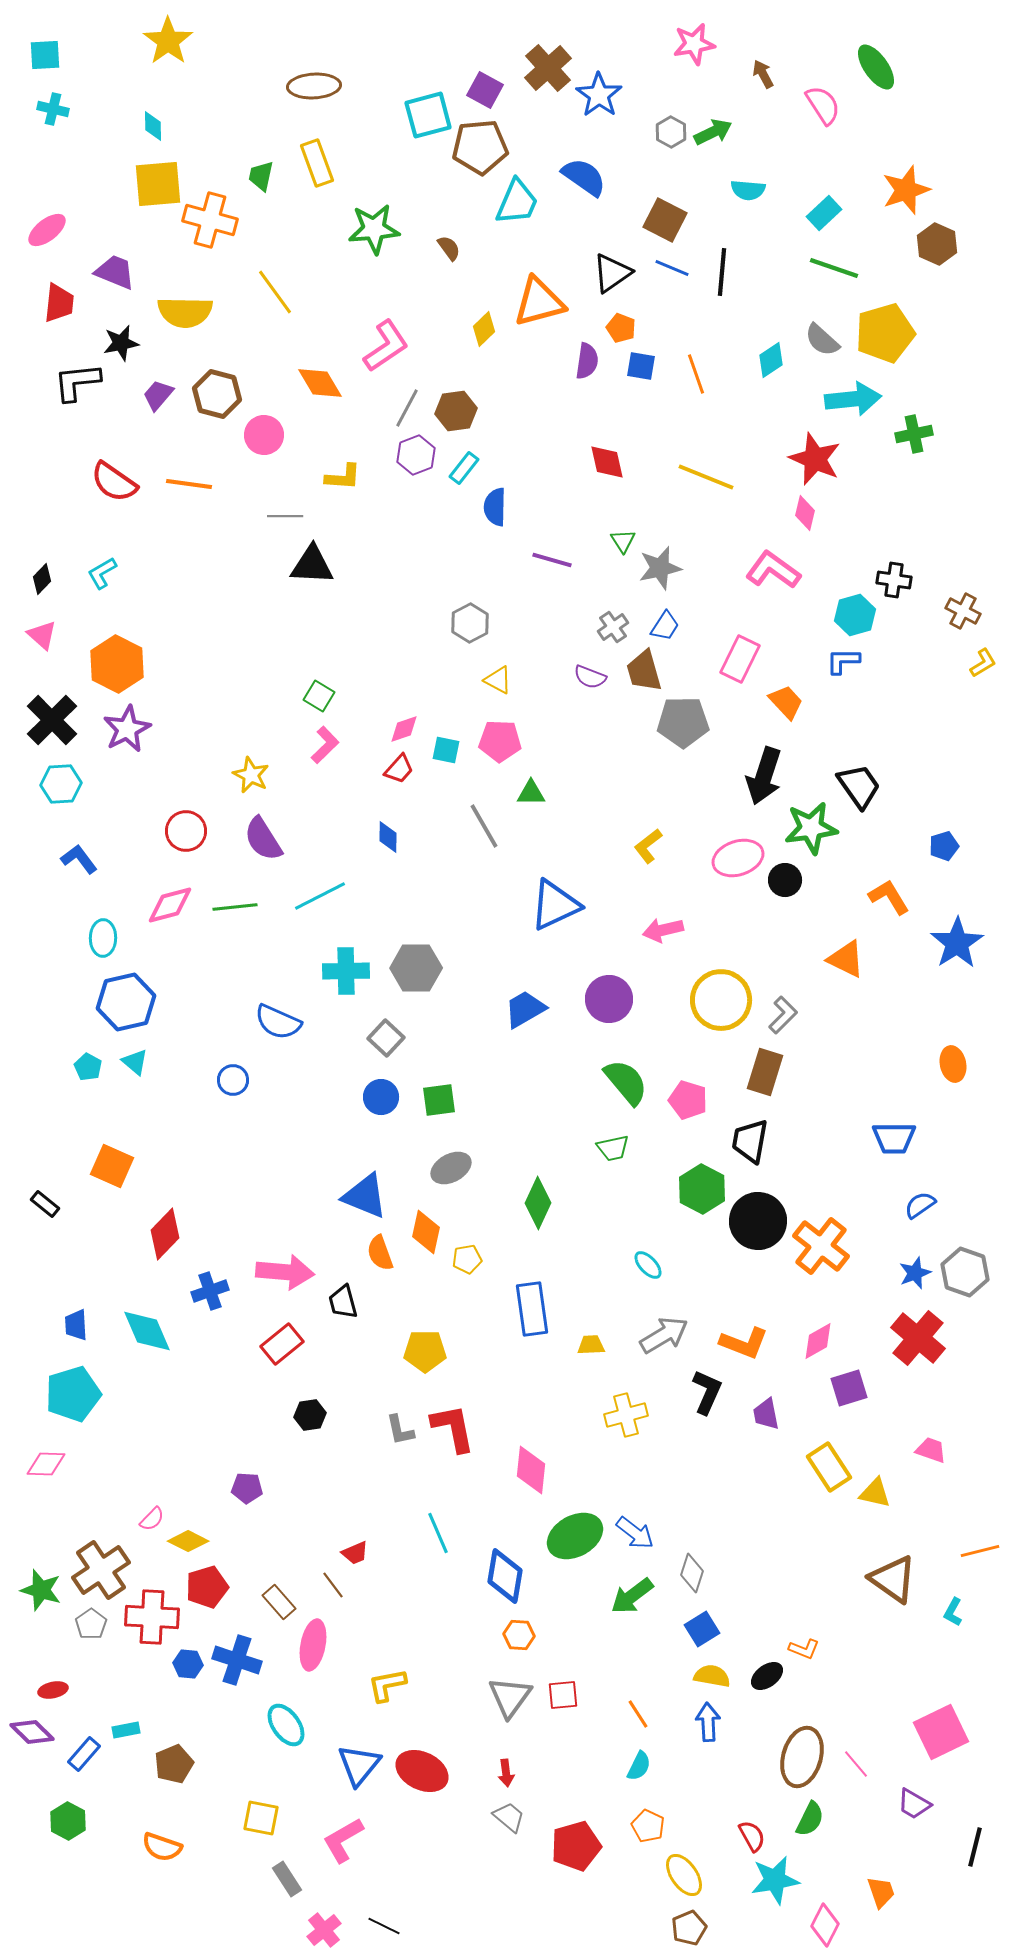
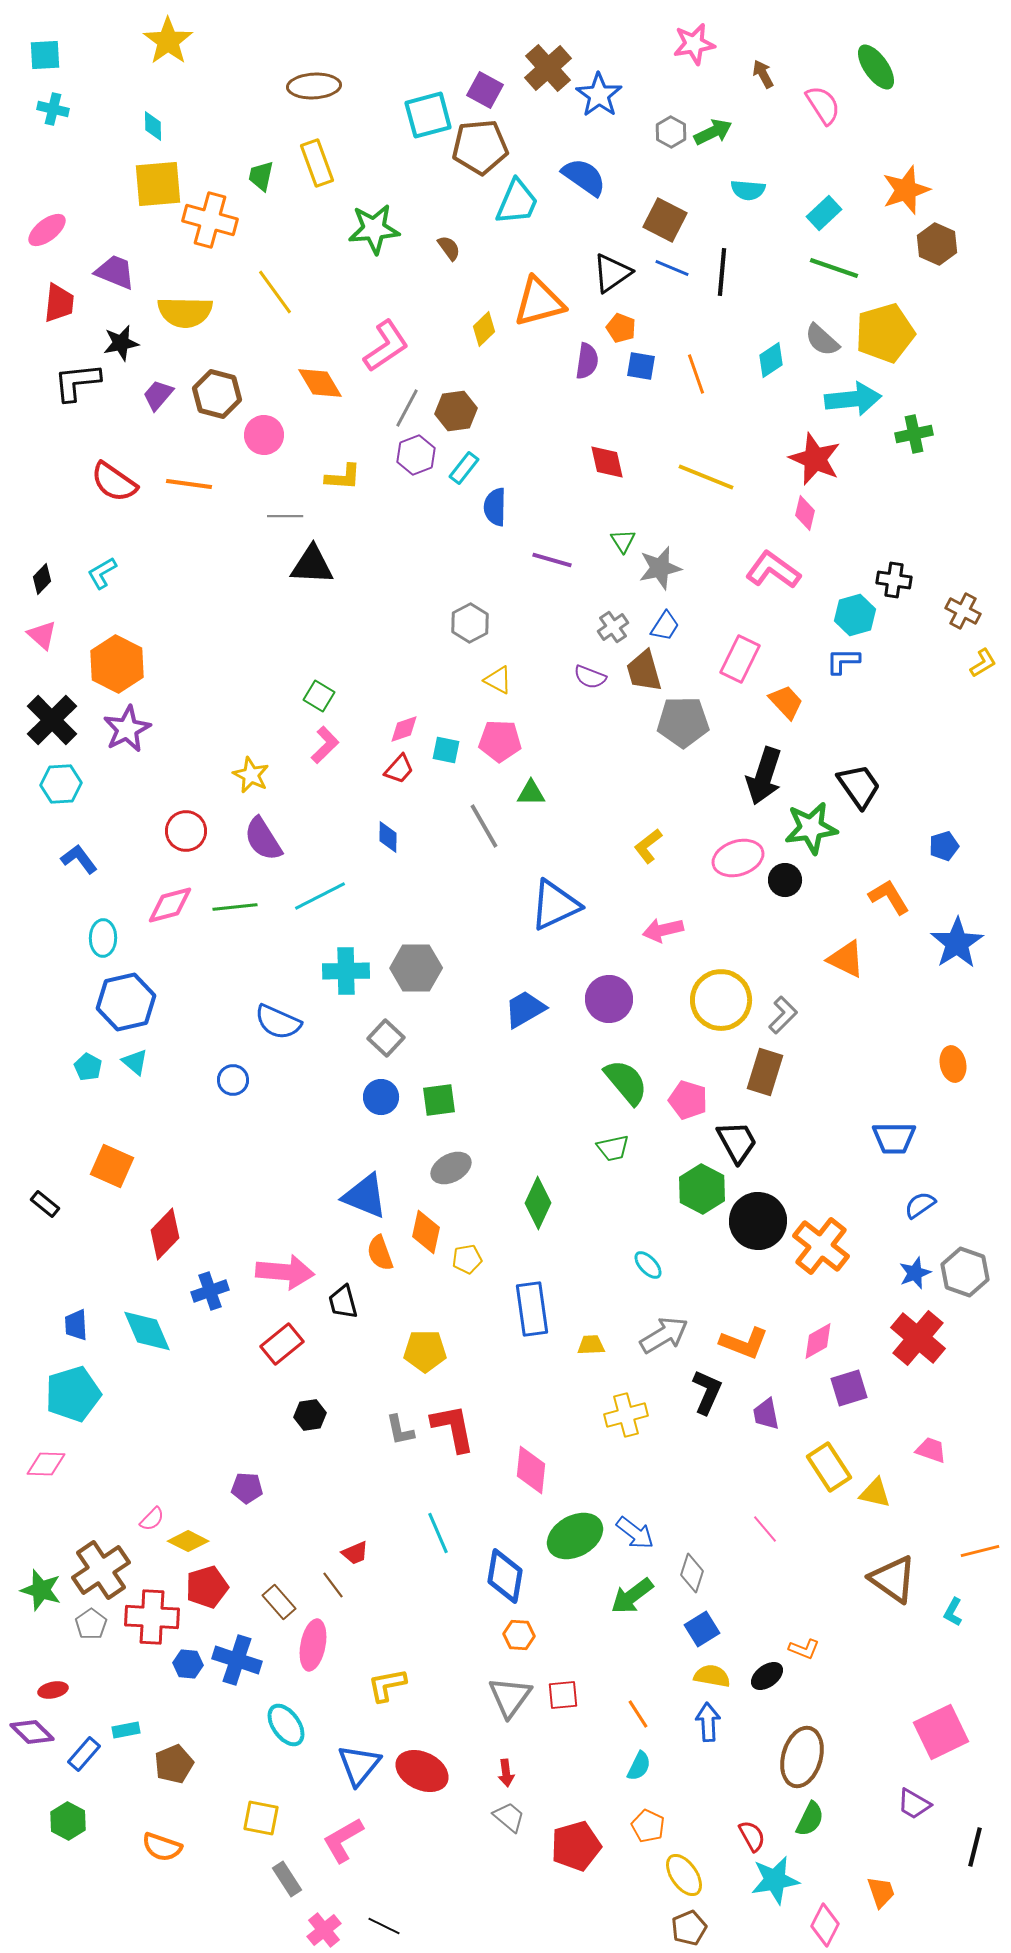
black trapezoid at (750, 1141): moved 13 px left, 1 px down; rotated 141 degrees clockwise
pink line at (856, 1764): moved 91 px left, 235 px up
